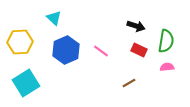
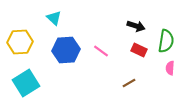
blue hexagon: rotated 20 degrees clockwise
pink semicircle: moved 3 px right, 1 px down; rotated 80 degrees counterclockwise
